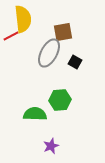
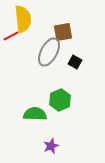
gray ellipse: moved 1 px up
green hexagon: rotated 20 degrees counterclockwise
